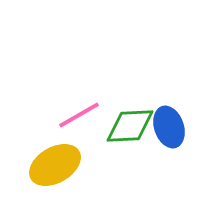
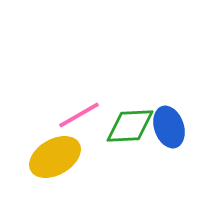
yellow ellipse: moved 8 px up
